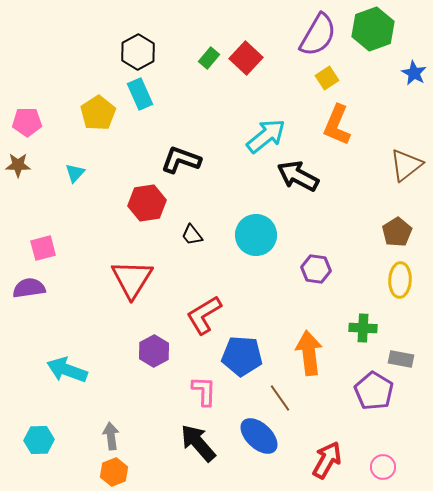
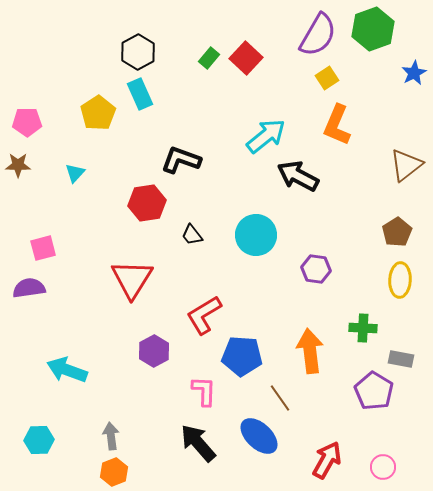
blue star at (414, 73): rotated 15 degrees clockwise
orange arrow at (309, 353): moved 1 px right, 2 px up
